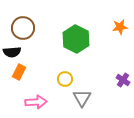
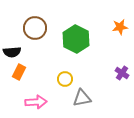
brown circle: moved 12 px right
purple cross: moved 1 px left, 7 px up
gray triangle: rotated 48 degrees clockwise
